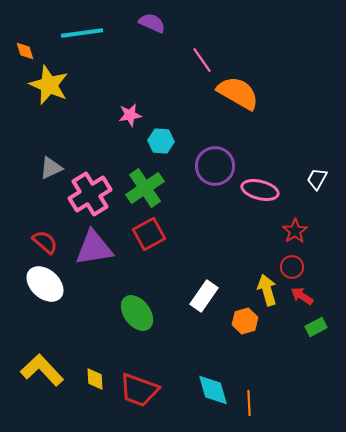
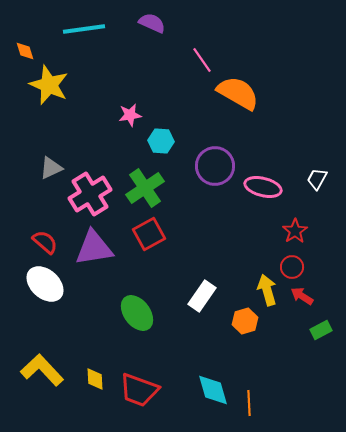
cyan line: moved 2 px right, 4 px up
pink ellipse: moved 3 px right, 3 px up
white rectangle: moved 2 px left
green rectangle: moved 5 px right, 3 px down
